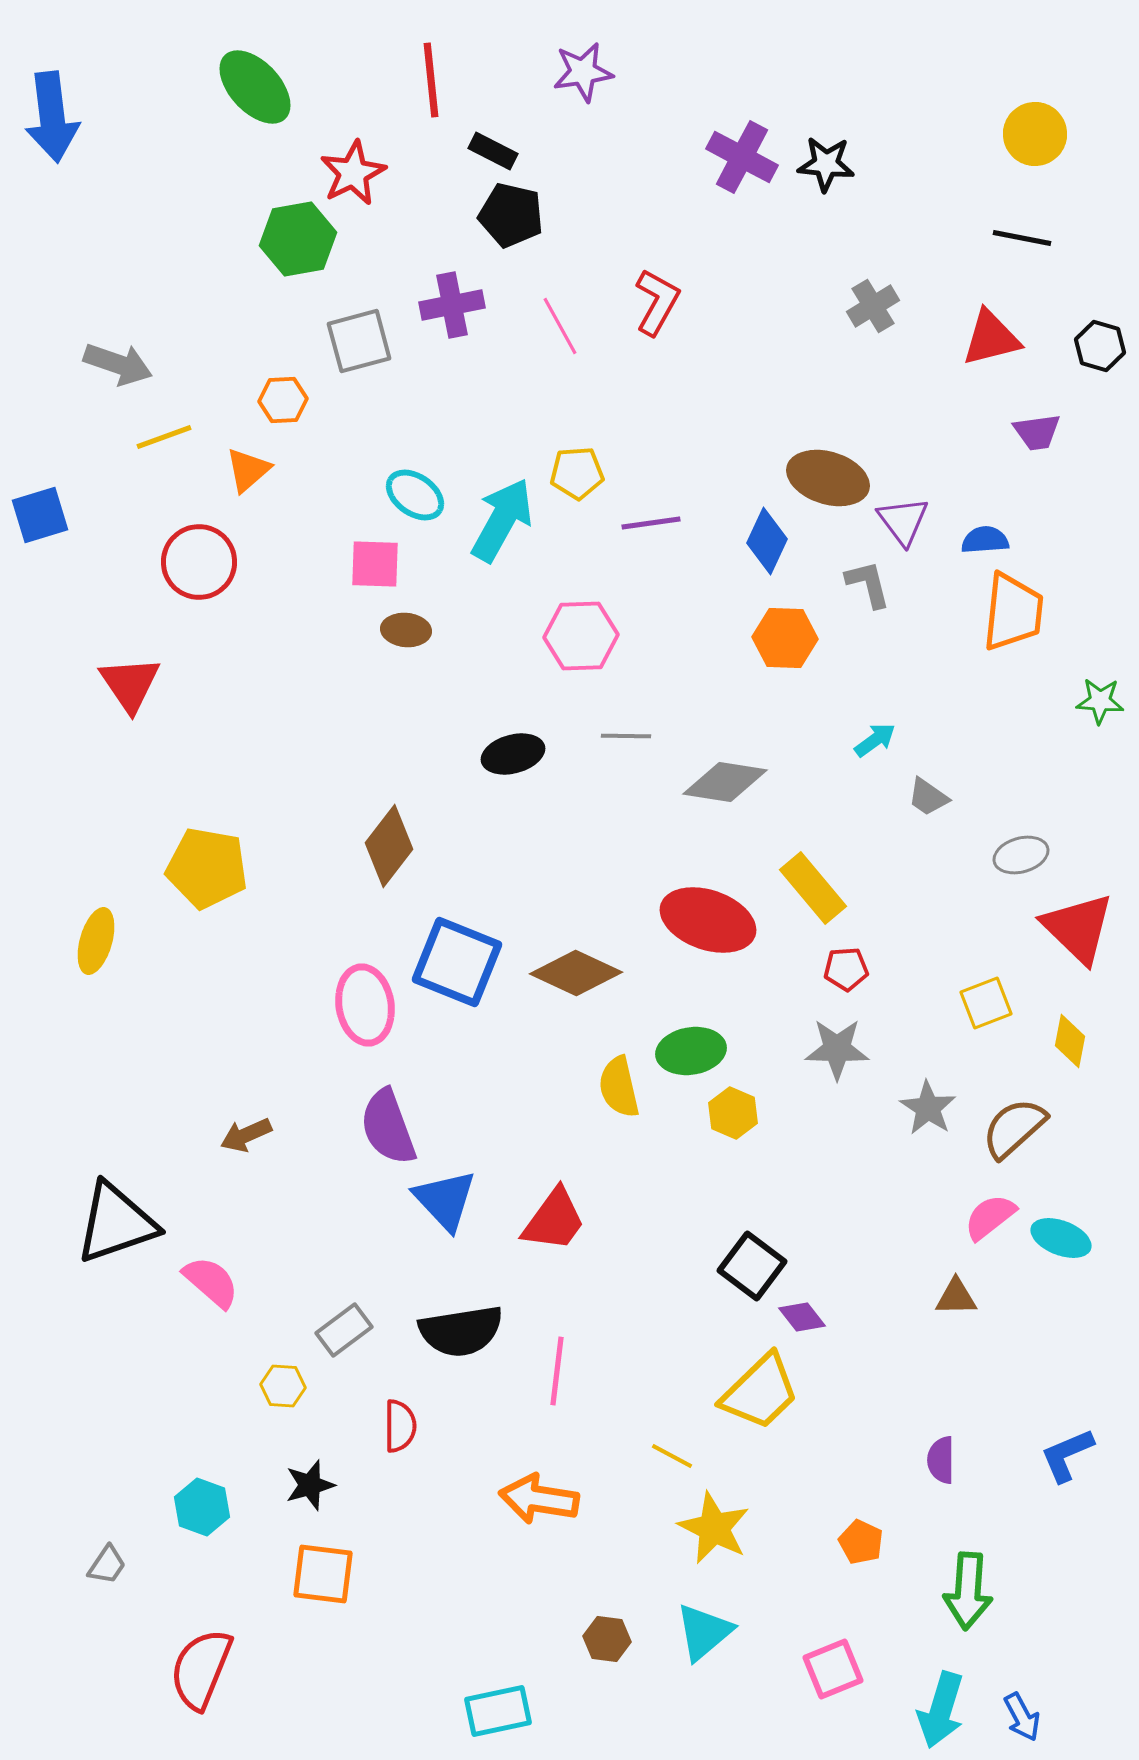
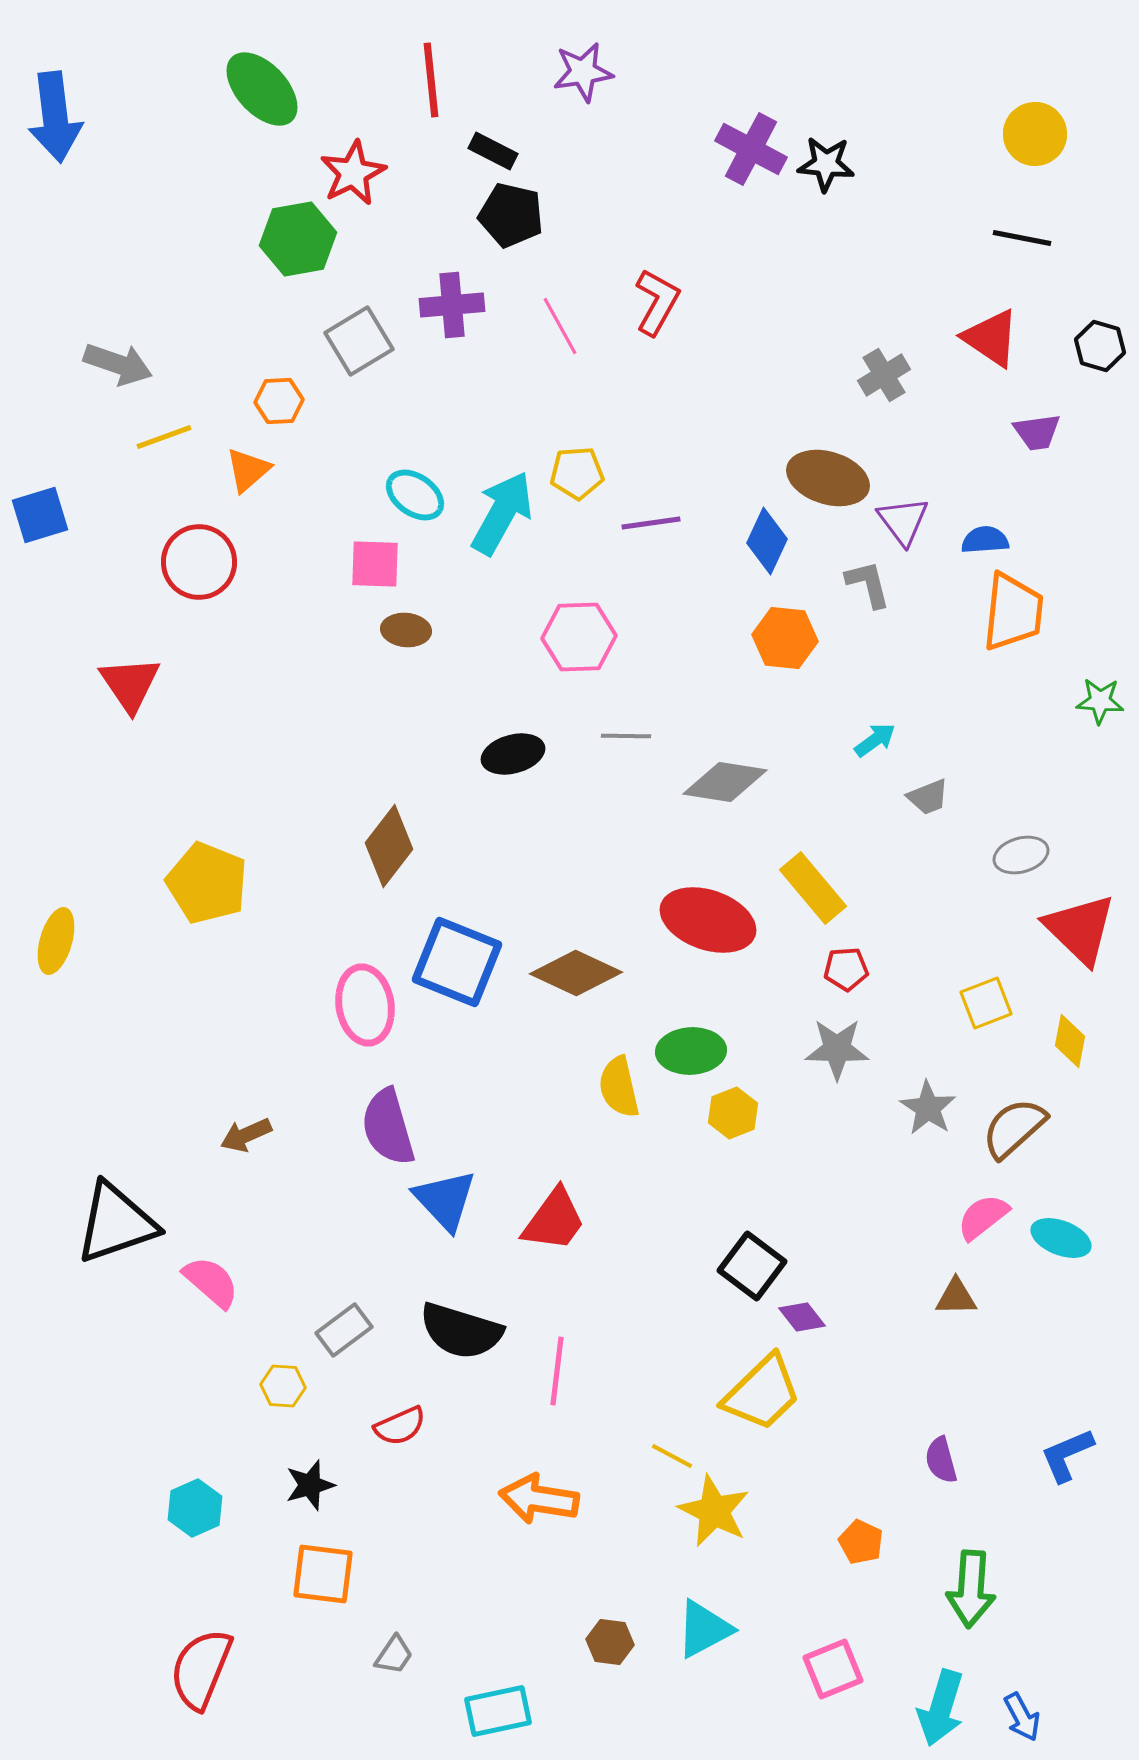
green ellipse at (255, 87): moved 7 px right, 2 px down
blue arrow at (52, 117): moved 3 px right
purple cross at (742, 157): moved 9 px right, 8 px up
purple cross at (452, 305): rotated 6 degrees clockwise
gray cross at (873, 306): moved 11 px right, 69 px down
red triangle at (991, 338): rotated 48 degrees clockwise
gray square at (359, 341): rotated 16 degrees counterclockwise
orange hexagon at (283, 400): moved 4 px left, 1 px down
cyan arrow at (502, 520): moved 7 px up
pink hexagon at (581, 636): moved 2 px left, 1 px down
orange hexagon at (785, 638): rotated 4 degrees clockwise
gray trapezoid at (928, 797): rotated 57 degrees counterclockwise
yellow pentagon at (207, 868): moved 15 px down; rotated 12 degrees clockwise
red triangle at (1078, 928): moved 2 px right, 1 px down
yellow ellipse at (96, 941): moved 40 px left
green ellipse at (691, 1051): rotated 6 degrees clockwise
yellow hexagon at (733, 1113): rotated 15 degrees clockwise
purple semicircle at (388, 1127): rotated 4 degrees clockwise
pink semicircle at (990, 1217): moved 7 px left
black semicircle at (461, 1331): rotated 26 degrees clockwise
yellow trapezoid at (760, 1392): moved 2 px right, 1 px down
red semicircle at (400, 1426): rotated 66 degrees clockwise
purple semicircle at (941, 1460): rotated 15 degrees counterclockwise
cyan hexagon at (202, 1507): moved 7 px left, 1 px down; rotated 16 degrees clockwise
yellow star at (714, 1528): moved 17 px up
gray trapezoid at (107, 1565): moved 287 px right, 90 px down
green arrow at (968, 1591): moved 3 px right, 2 px up
cyan triangle at (704, 1632): moved 3 px up; rotated 12 degrees clockwise
brown hexagon at (607, 1639): moved 3 px right, 3 px down
cyan arrow at (941, 1710): moved 2 px up
